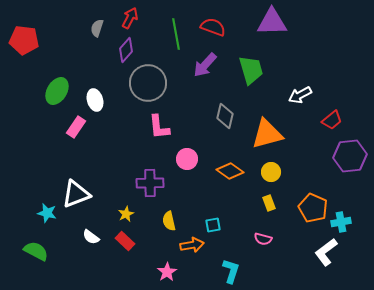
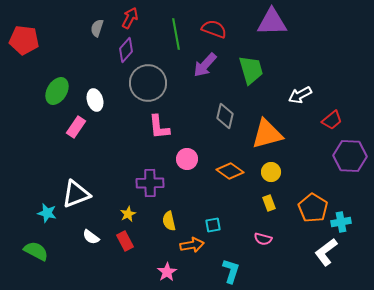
red semicircle: moved 1 px right, 2 px down
purple hexagon: rotated 8 degrees clockwise
orange pentagon: rotated 8 degrees clockwise
yellow star: moved 2 px right
red rectangle: rotated 18 degrees clockwise
